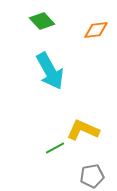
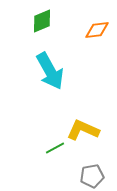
green diamond: rotated 70 degrees counterclockwise
orange diamond: moved 1 px right
